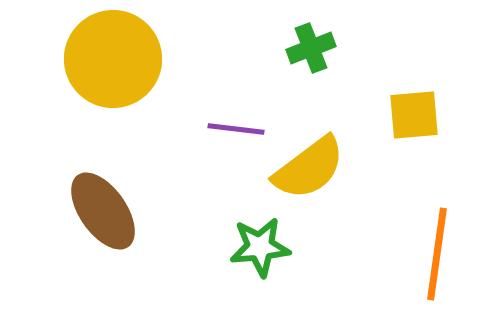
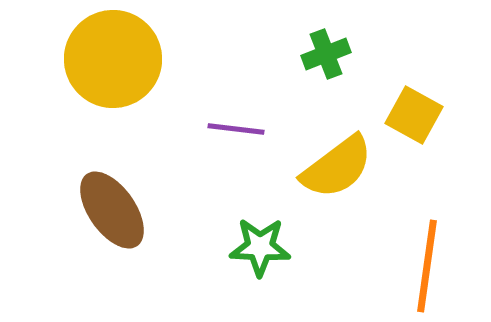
green cross: moved 15 px right, 6 px down
yellow square: rotated 34 degrees clockwise
yellow semicircle: moved 28 px right, 1 px up
brown ellipse: moved 9 px right, 1 px up
green star: rotated 8 degrees clockwise
orange line: moved 10 px left, 12 px down
